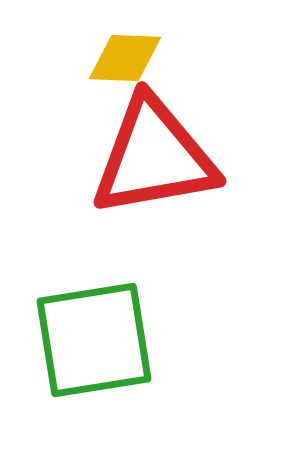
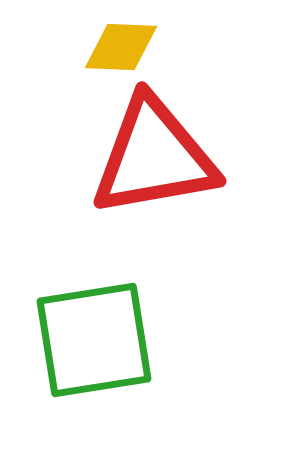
yellow diamond: moved 4 px left, 11 px up
